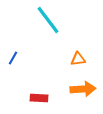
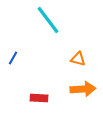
orange triangle: rotated 21 degrees clockwise
